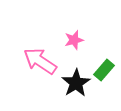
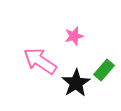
pink star: moved 4 px up
